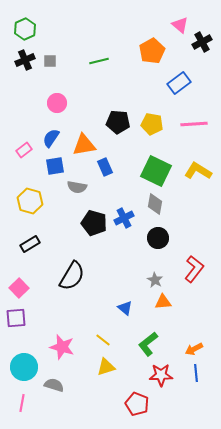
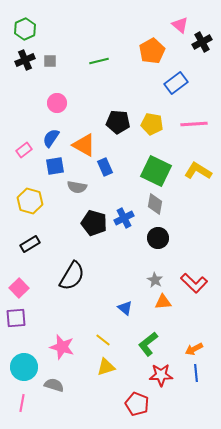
blue rectangle at (179, 83): moved 3 px left
orange triangle at (84, 145): rotated 40 degrees clockwise
red L-shape at (194, 269): moved 14 px down; rotated 96 degrees clockwise
